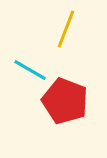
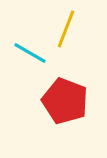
cyan line: moved 17 px up
